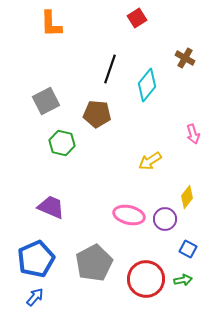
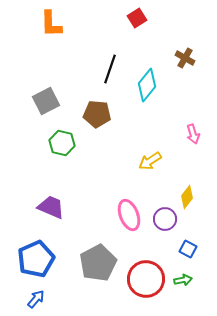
pink ellipse: rotated 56 degrees clockwise
gray pentagon: moved 4 px right
blue arrow: moved 1 px right, 2 px down
